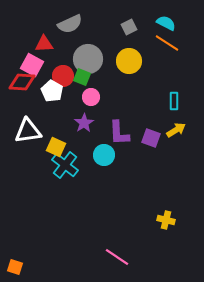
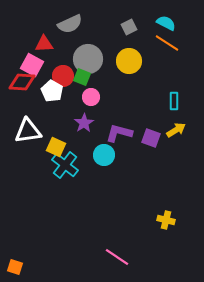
purple L-shape: rotated 108 degrees clockwise
